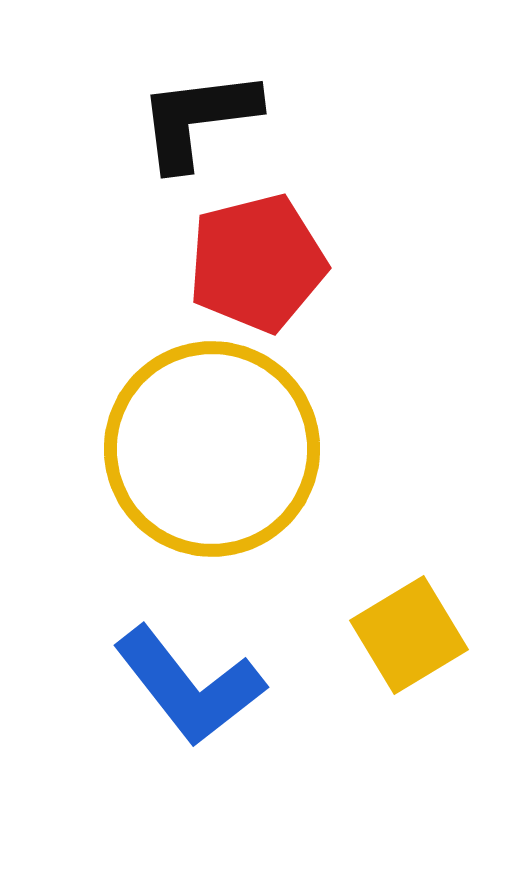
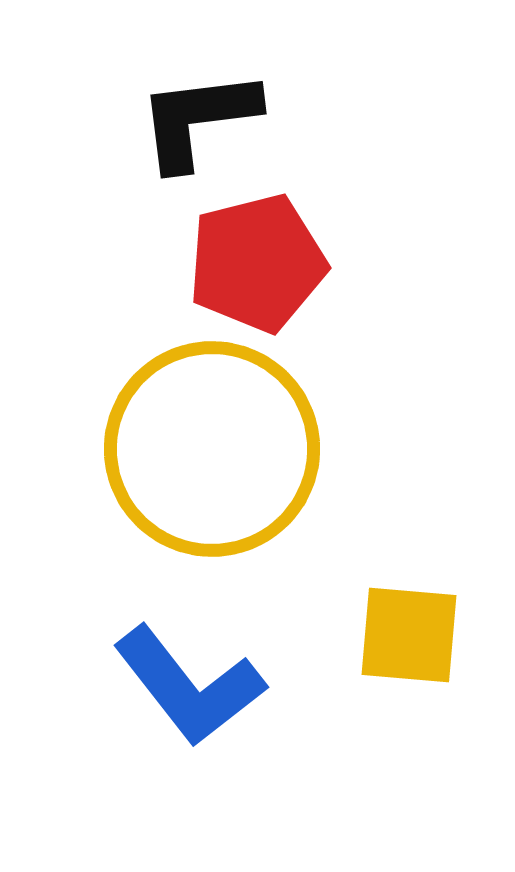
yellow square: rotated 36 degrees clockwise
